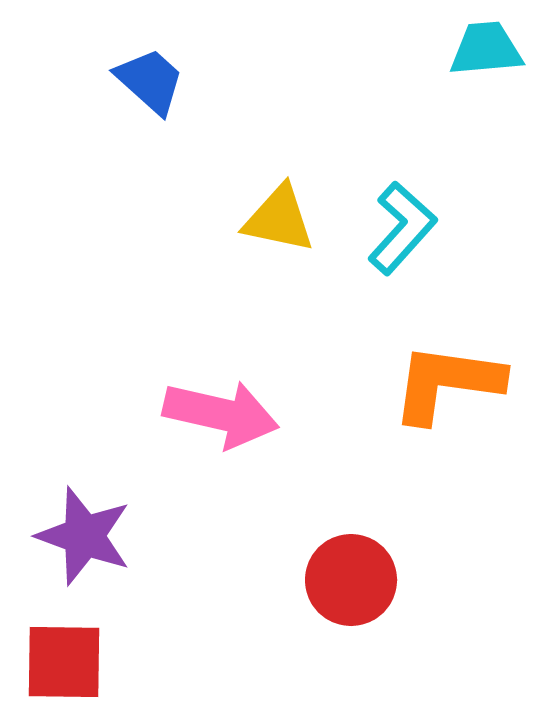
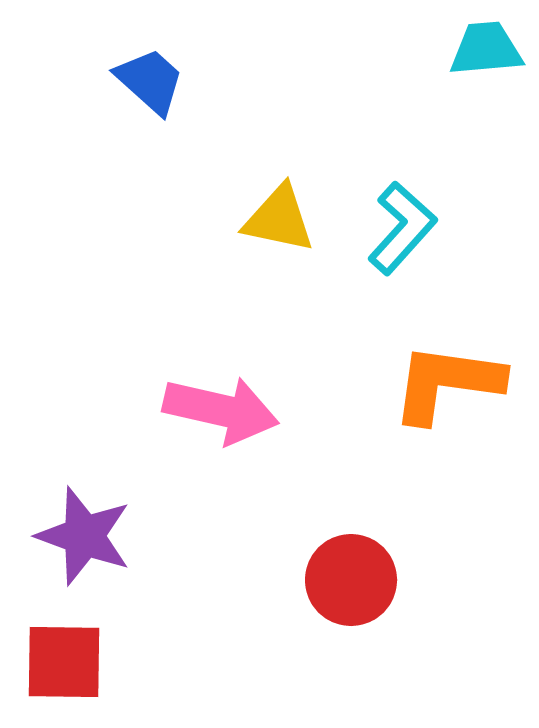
pink arrow: moved 4 px up
